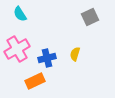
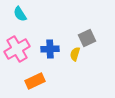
gray square: moved 3 px left, 21 px down
blue cross: moved 3 px right, 9 px up; rotated 12 degrees clockwise
